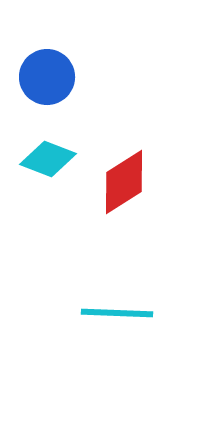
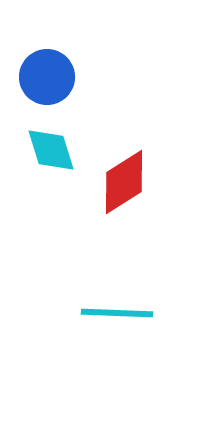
cyan diamond: moved 3 px right, 9 px up; rotated 52 degrees clockwise
